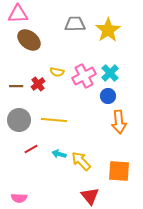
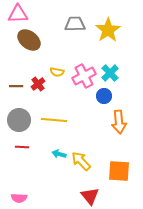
blue circle: moved 4 px left
red line: moved 9 px left, 2 px up; rotated 32 degrees clockwise
